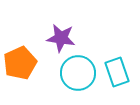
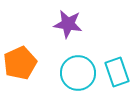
purple star: moved 7 px right, 14 px up
